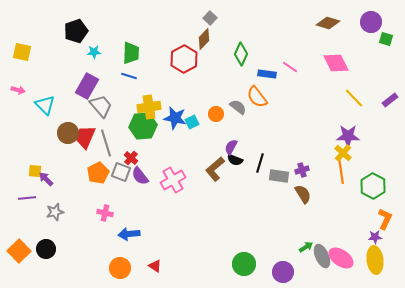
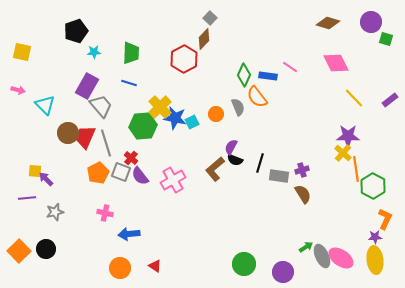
green diamond at (241, 54): moved 3 px right, 21 px down
blue rectangle at (267, 74): moved 1 px right, 2 px down
blue line at (129, 76): moved 7 px down
yellow cross at (149, 107): moved 11 px right; rotated 35 degrees counterclockwise
gray semicircle at (238, 107): rotated 30 degrees clockwise
orange line at (341, 171): moved 15 px right, 2 px up
